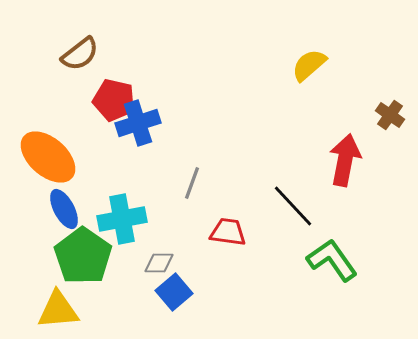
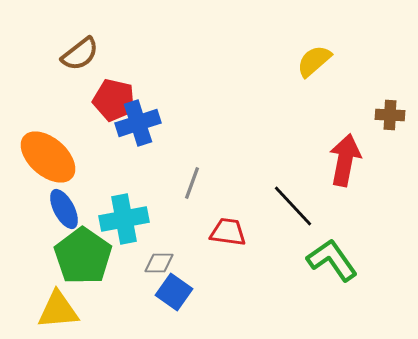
yellow semicircle: moved 5 px right, 4 px up
brown cross: rotated 32 degrees counterclockwise
cyan cross: moved 2 px right
blue square: rotated 15 degrees counterclockwise
